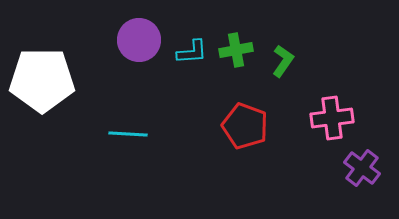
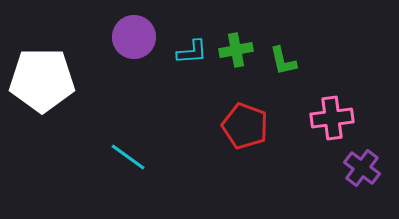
purple circle: moved 5 px left, 3 px up
green L-shape: rotated 132 degrees clockwise
cyan line: moved 23 px down; rotated 33 degrees clockwise
